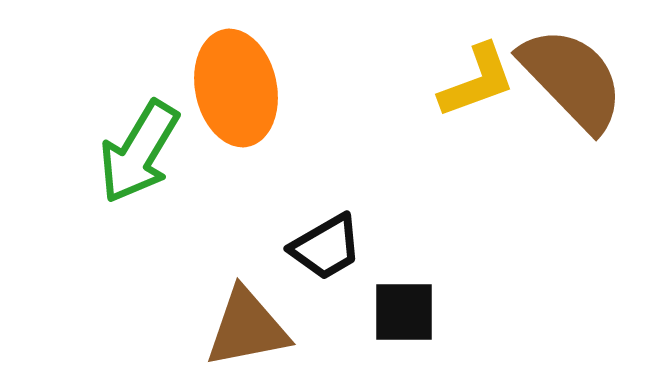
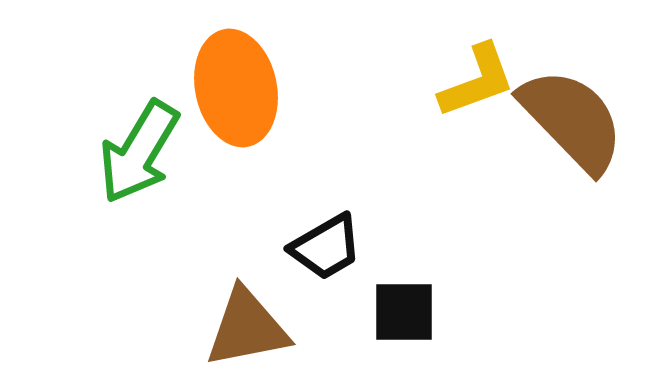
brown semicircle: moved 41 px down
